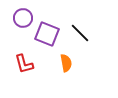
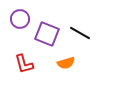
purple circle: moved 3 px left, 1 px down
black line: rotated 15 degrees counterclockwise
orange semicircle: rotated 84 degrees clockwise
